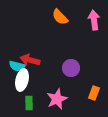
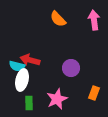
orange semicircle: moved 2 px left, 2 px down
